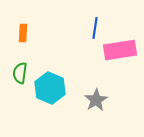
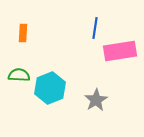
pink rectangle: moved 1 px down
green semicircle: moved 1 px left, 2 px down; rotated 85 degrees clockwise
cyan hexagon: rotated 16 degrees clockwise
